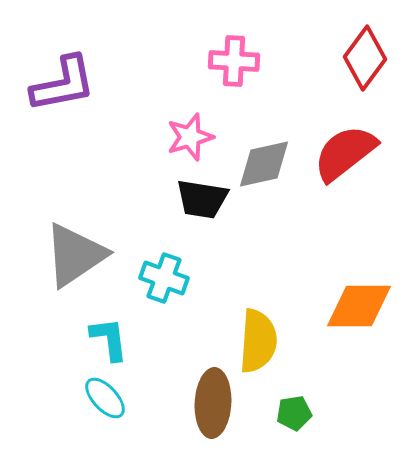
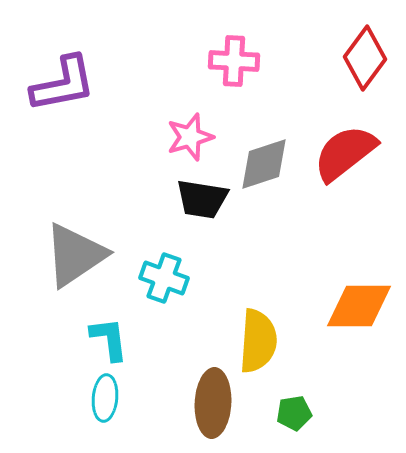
gray diamond: rotated 6 degrees counterclockwise
cyan ellipse: rotated 48 degrees clockwise
